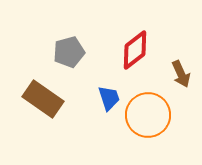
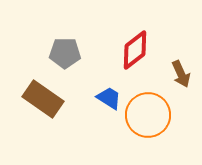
gray pentagon: moved 4 px left, 1 px down; rotated 16 degrees clockwise
blue trapezoid: rotated 40 degrees counterclockwise
